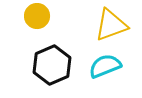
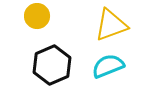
cyan semicircle: moved 3 px right
